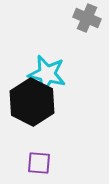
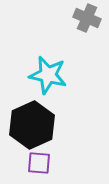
cyan star: moved 1 px right, 1 px down
black hexagon: moved 23 px down; rotated 9 degrees clockwise
